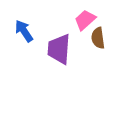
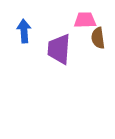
pink trapezoid: rotated 40 degrees clockwise
blue arrow: rotated 30 degrees clockwise
